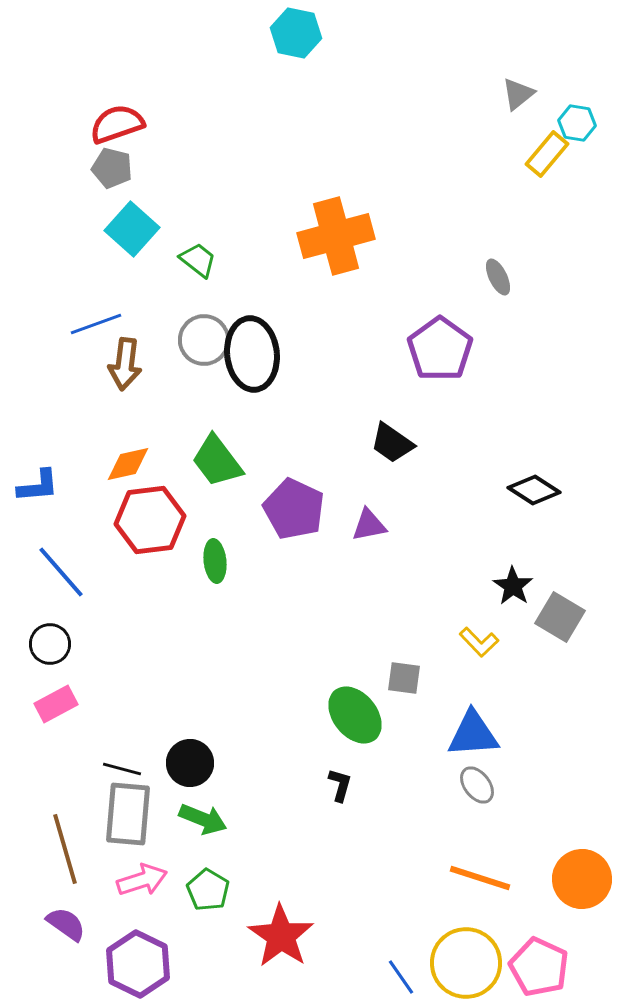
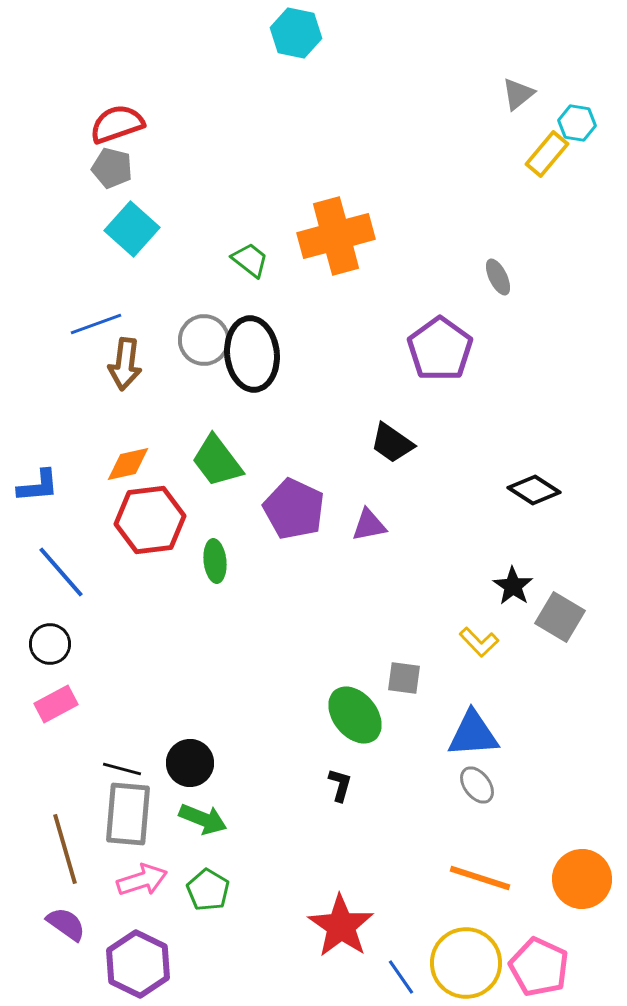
green trapezoid at (198, 260): moved 52 px right
red star at (281, 936): moved 60 px right, 10 px up
